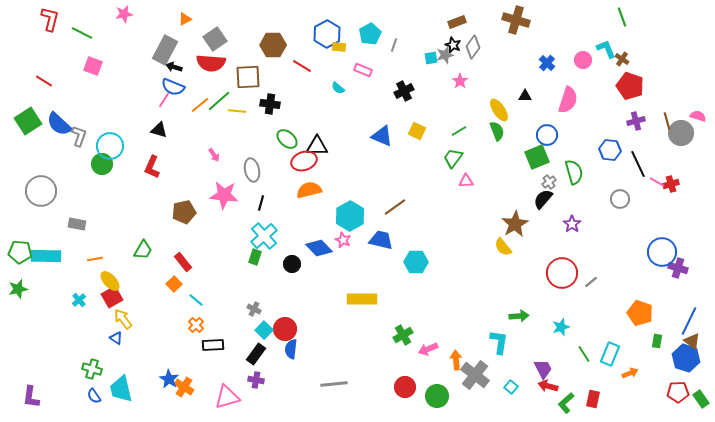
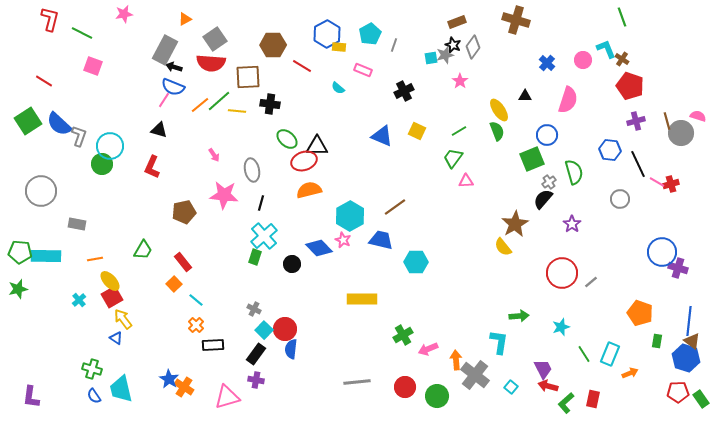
green square at (537, 157): moved 5 px left, 2 px down
blue line at (689, 321): rotated 20 degrees counterclockwise
gray line at (334, 384): moved 23 px right, 2 px up
